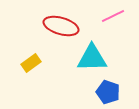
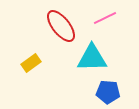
pink line: moved 8 px left, 2 px down
red ellipse: rotated 36 degrees clockwise
blue pentagon: rotated 15 degrees counterclockwise
